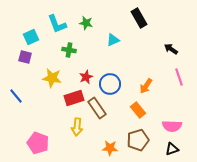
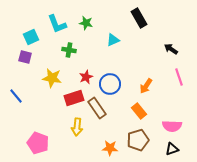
orange rectangle: moved 1 px right, 1 px down
